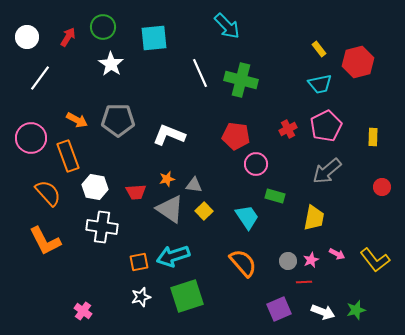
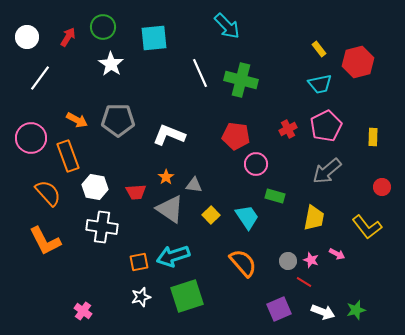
orange star at (167, 179): moved 1 px left, 2 px up; rotated 21 degrees counterclockwise
yellow square at (204, 211): moved 7 px right, 4 px down
pink star at (311, 260): rotated 28 degrees counterclockwise
yellow L-shape at (375, 260): moved 8 px left, 33 px up
red line at (304, 282): rotated 35 degrees clockwise
